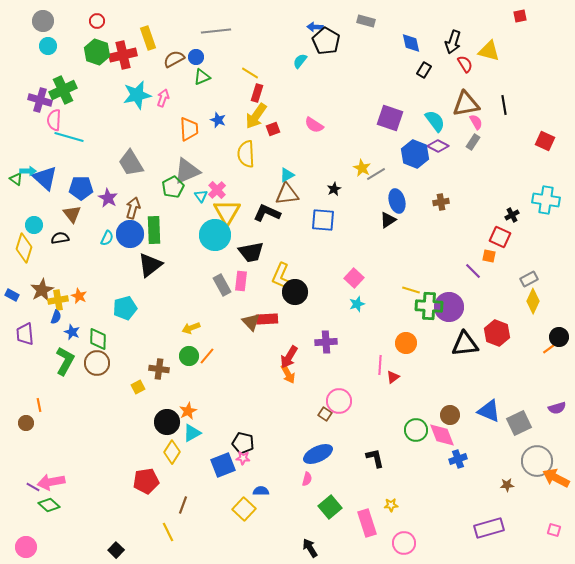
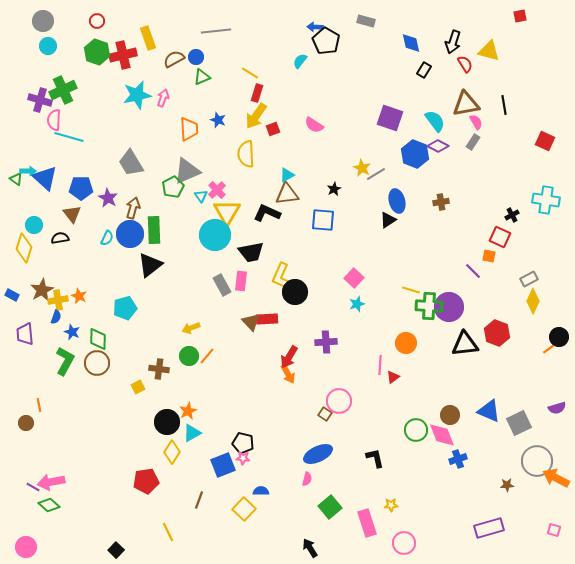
brown line at (183, 505): moved 16 px right, 5 px up
